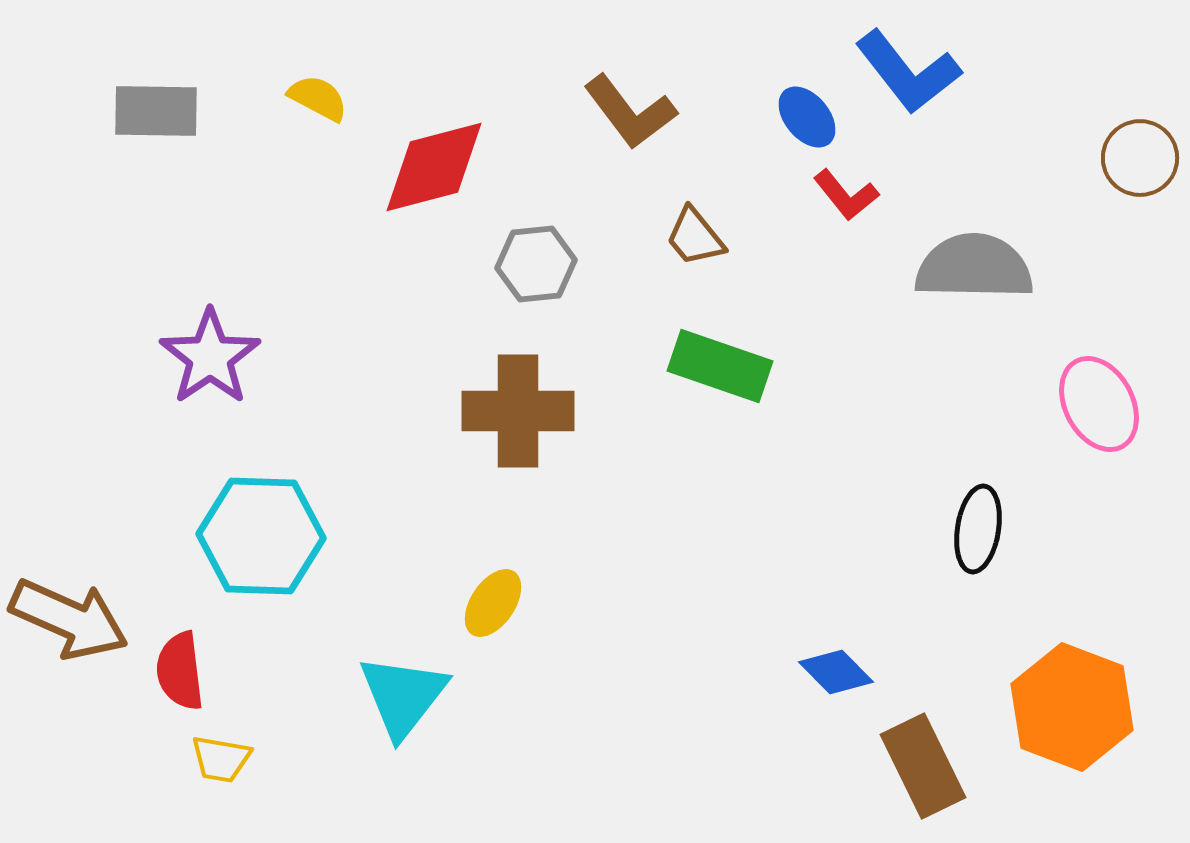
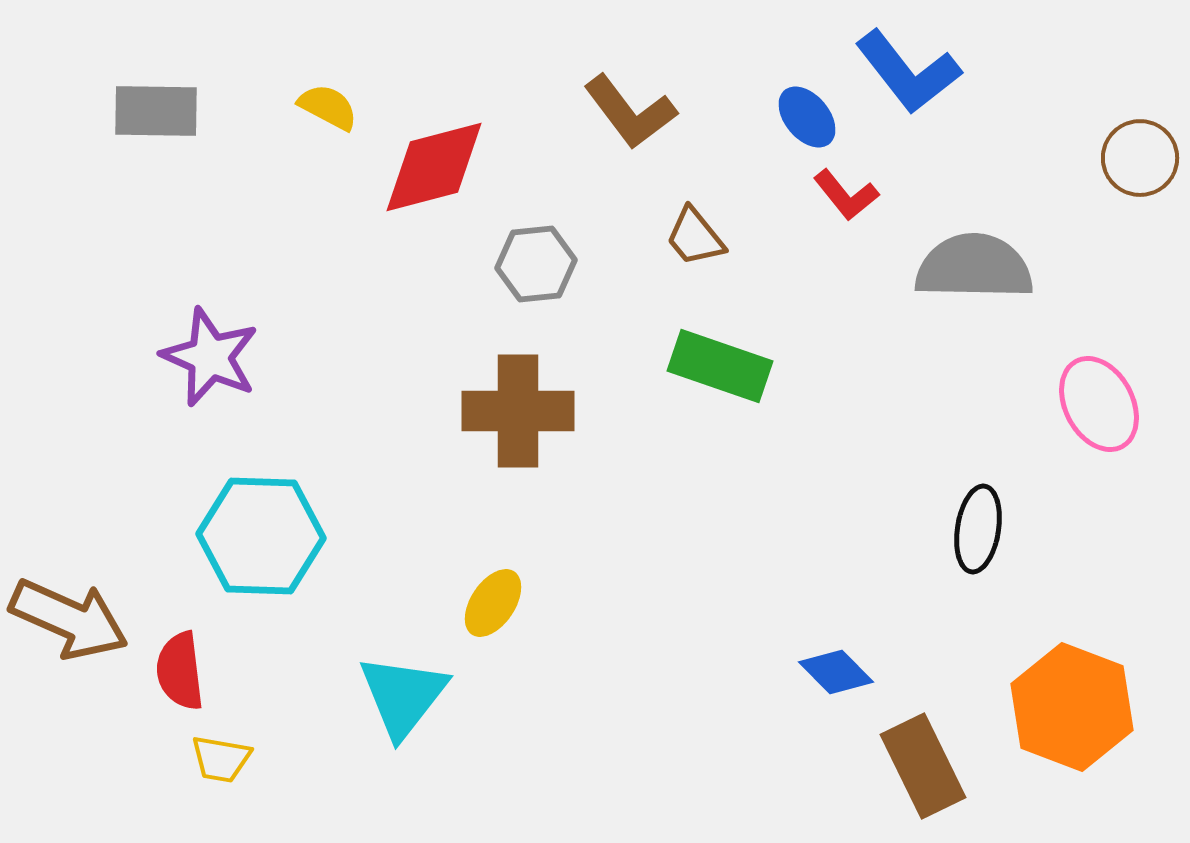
yellow semicircle: moved 10 px right, 9 px down
purple star: rotated 14 degrees counterclockwise
